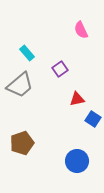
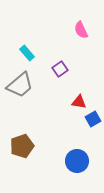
red triangle: moved 2 px right, 3 px down; rotated 21 degrees clockwise
blue square: rotated 28 degrees clockwise
brown pentagon: moved 3 px down
